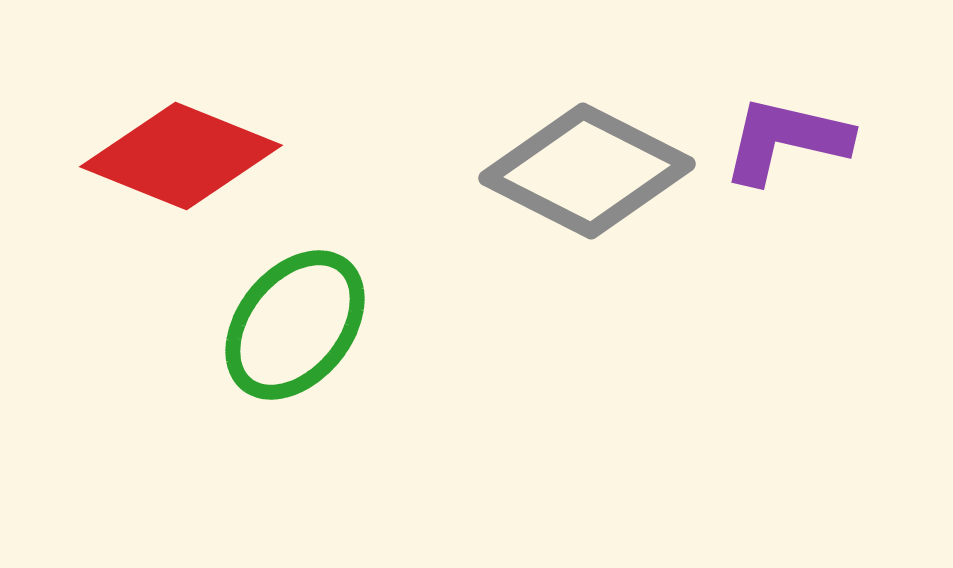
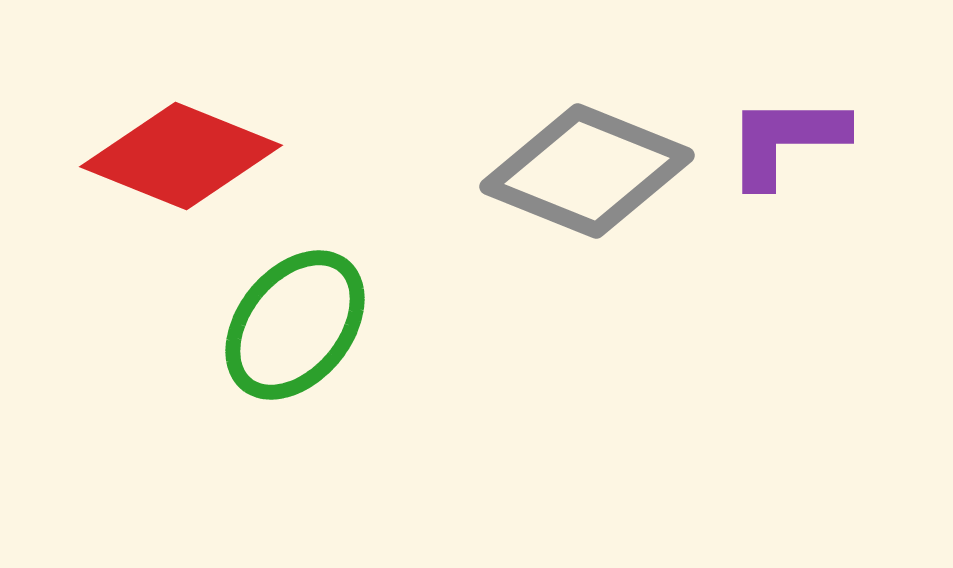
purple L-shape: rotated 13 degrees counterclockwise
gray diamond: rotated 5 degrees counterclockwise
